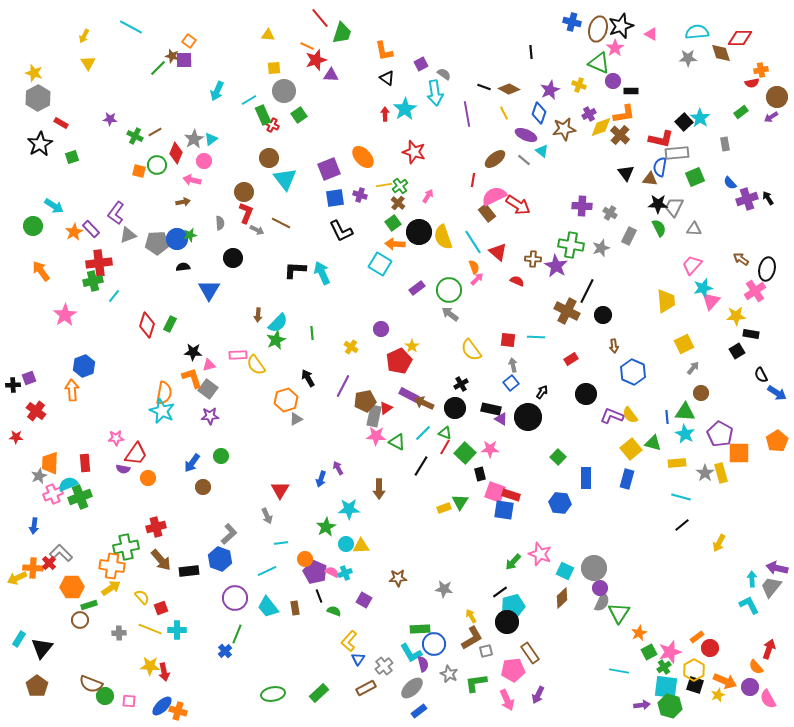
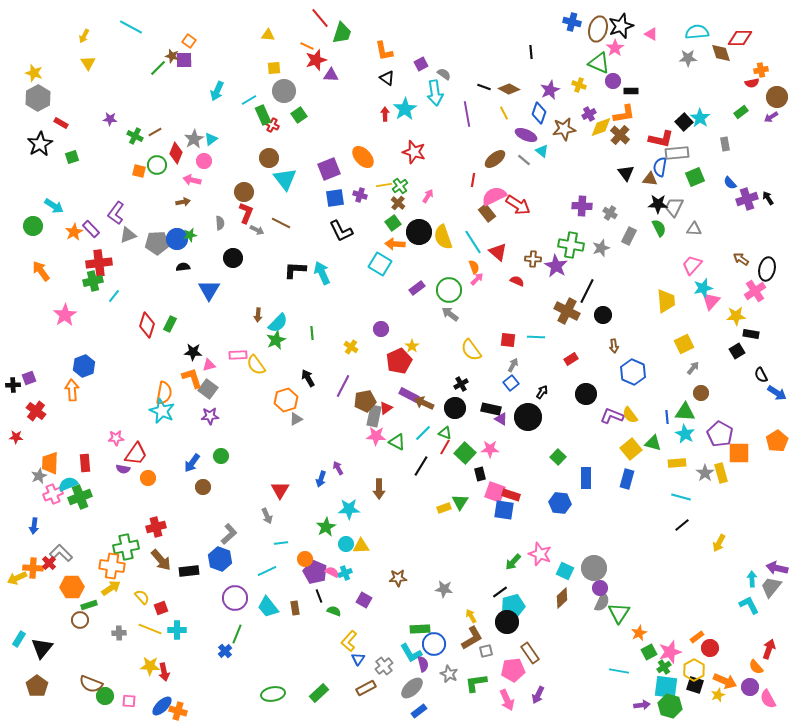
gray arrow at (513, 365): rotated 40 degrees clockwise
